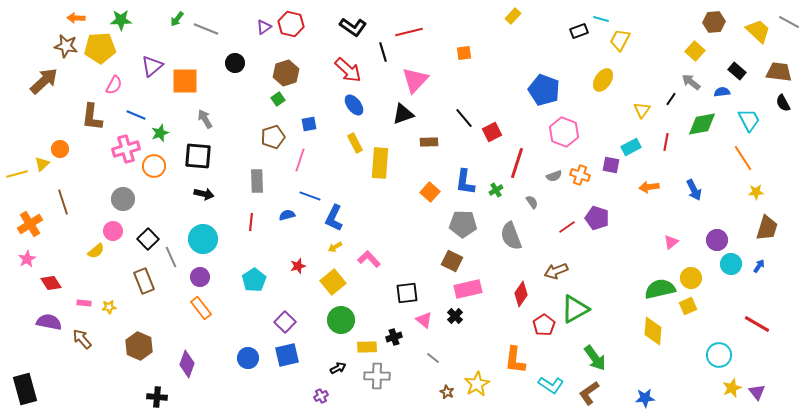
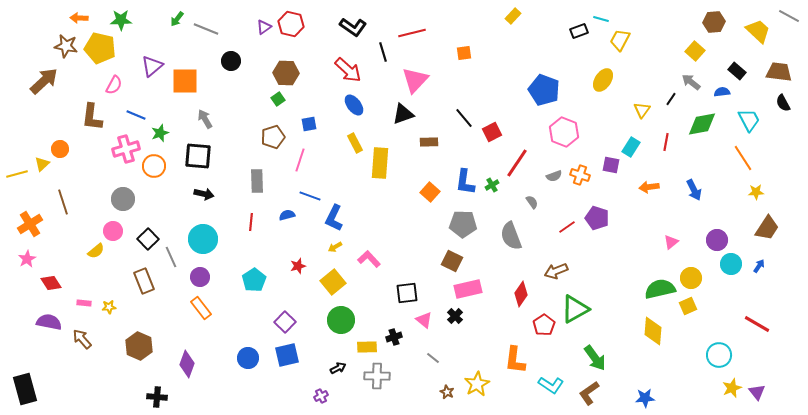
orange arrow at (76, 18): moved 3 px right
gray line at (789, 22): moved 6 px up
red line at (409, 32): moved 3 px right, 1 px down
yellow pentagon at (100, 48): rotated 16 degrees clockwise
black circle at (235, 63): moved 4 px left, 2 px up
brown hexagon at (286, 73): rotated 20 degrees clockwise
cyan rectangle at (631, 147): rotated 30 degrees counterclockwise
red line at (517, 163): rotated 16 degrees clockwise
green cross at (496, 190): moved 4 px left, 5 px up
brown trapezoid at (767, 228): rotated 16 degrees clockwise
